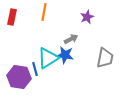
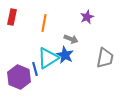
orange line: moved 11 px down
gray arrow: rotated 48 degrees clockwise
blue star: rotated 18 degrees clockwise
purple hexagon: rotated 15 degrees clockwise
